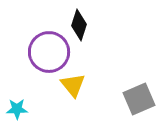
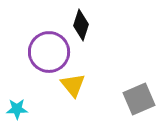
black diamond: moved 2 px right
